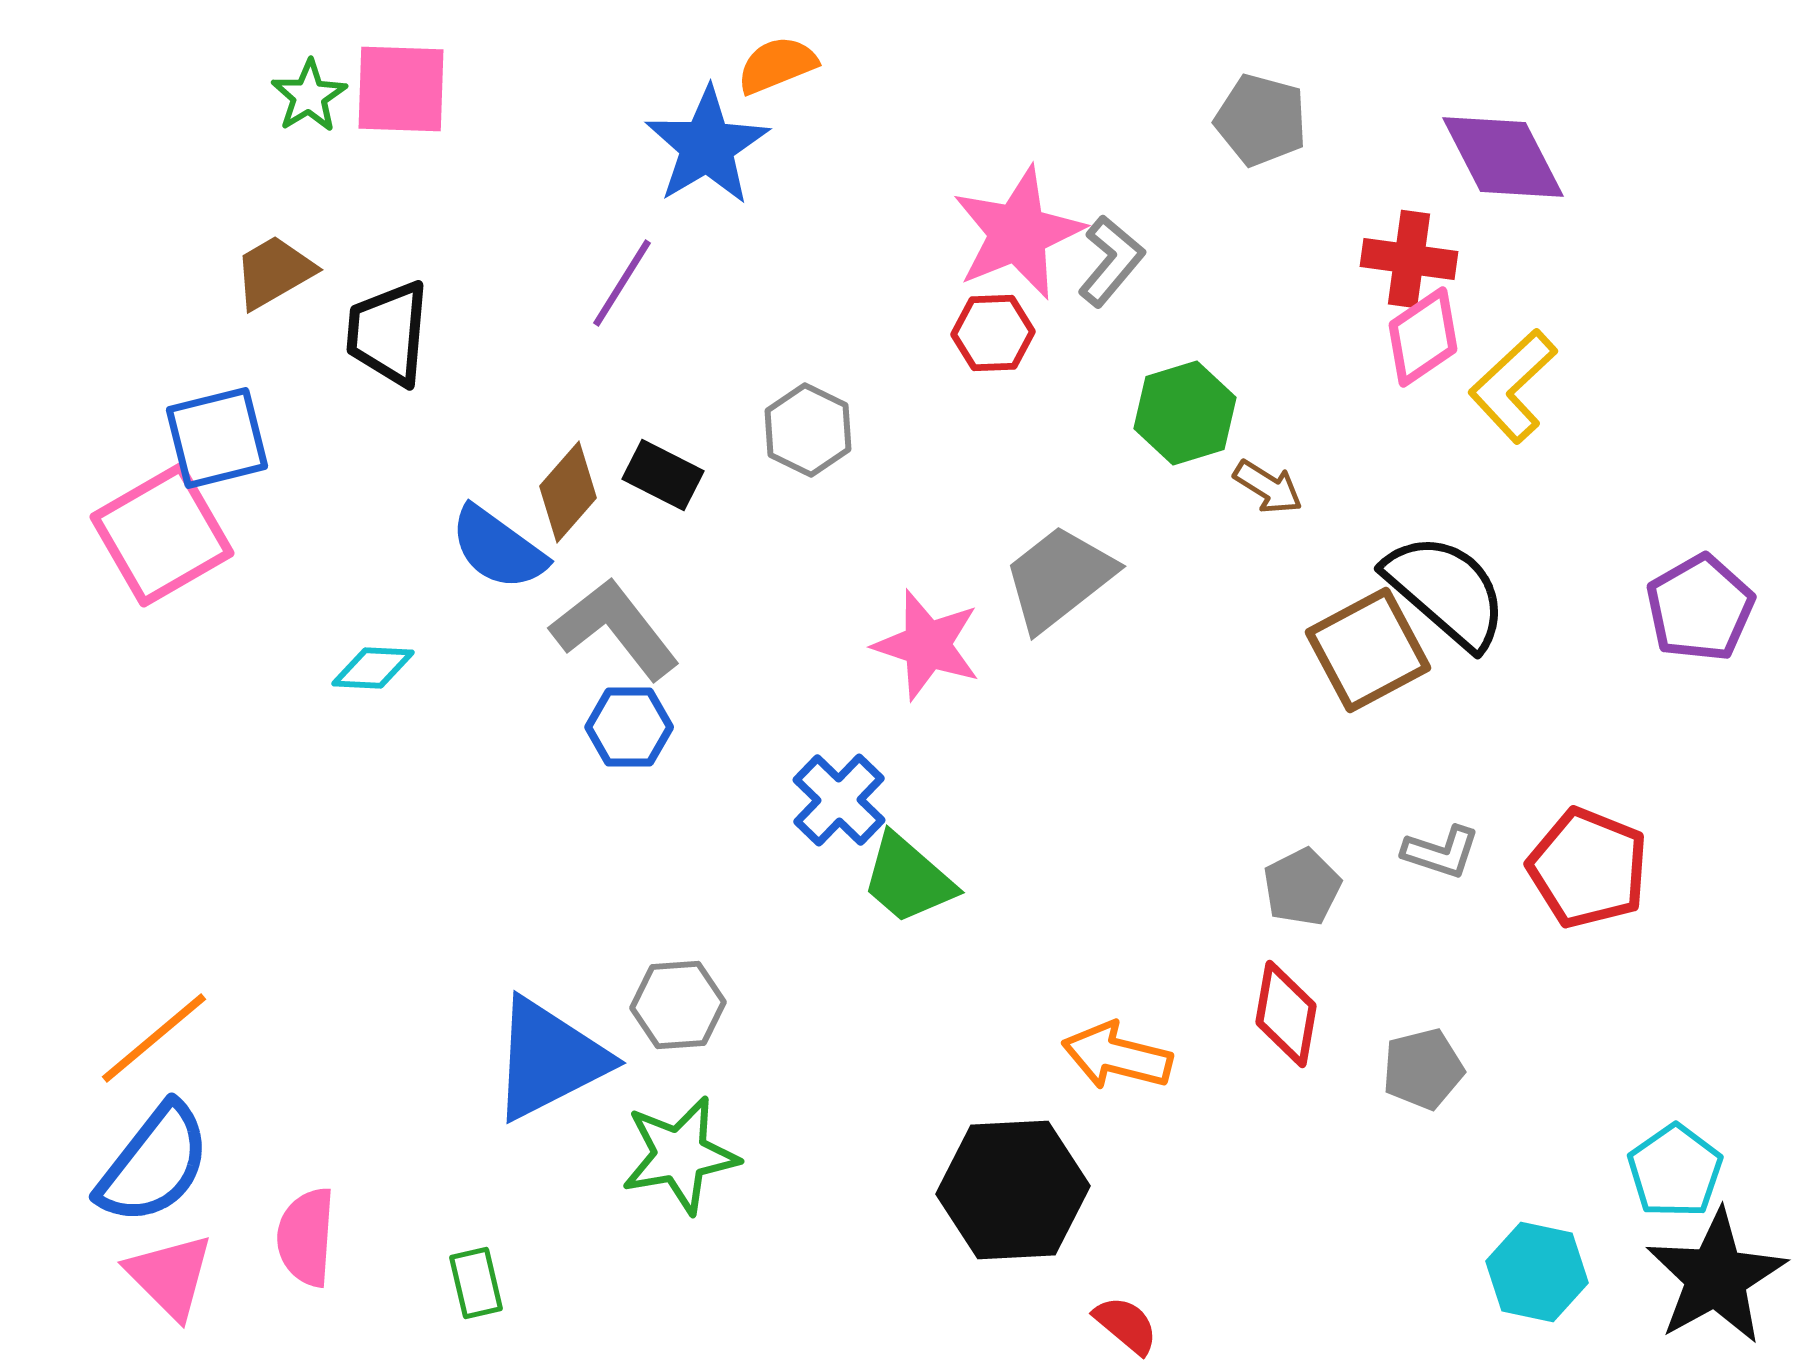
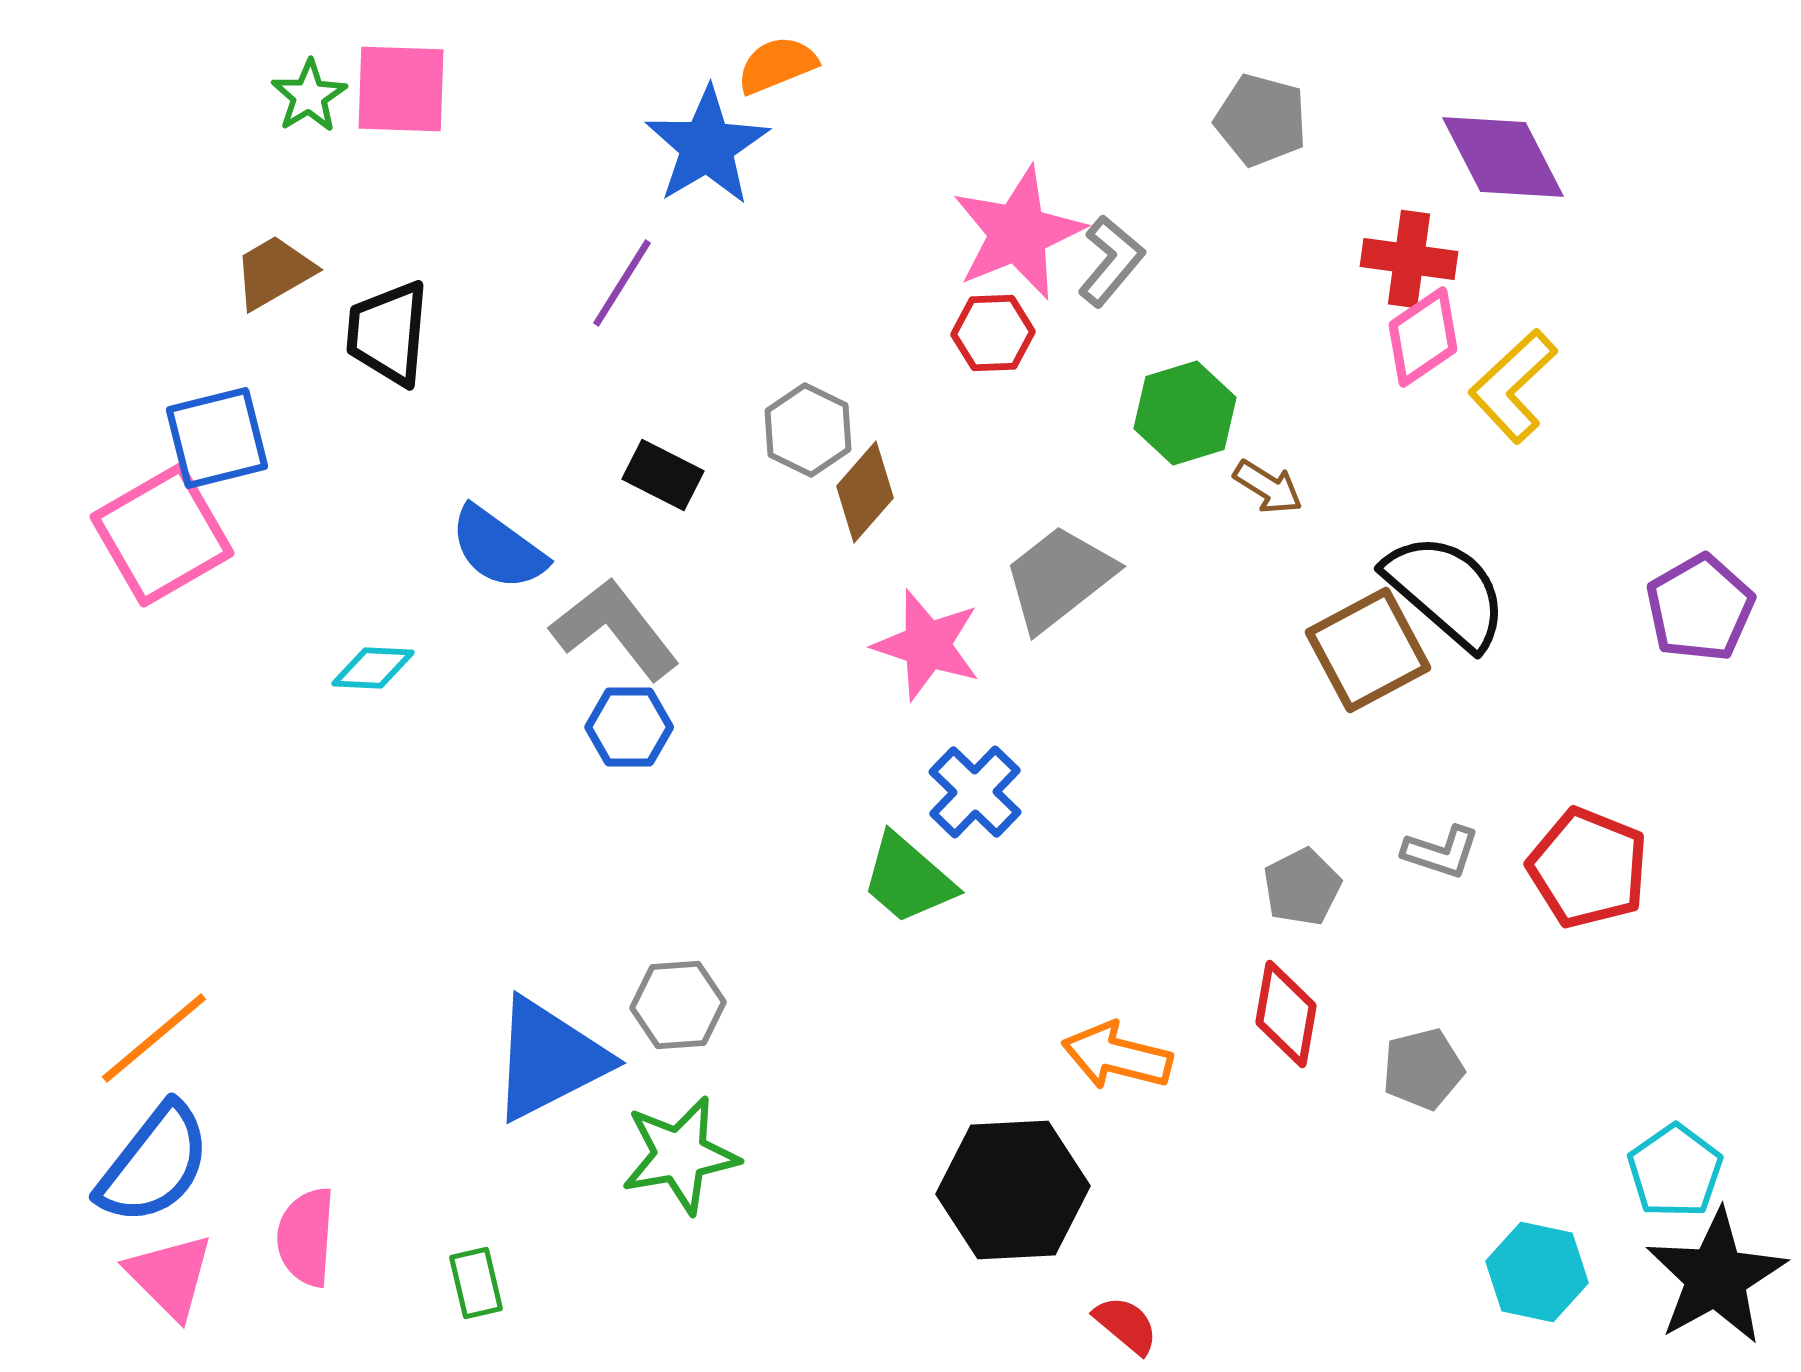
brown diamond at (568, 492): moved 297 px right
blue cross at (839, 800): moved 136 px right, 8 px up
